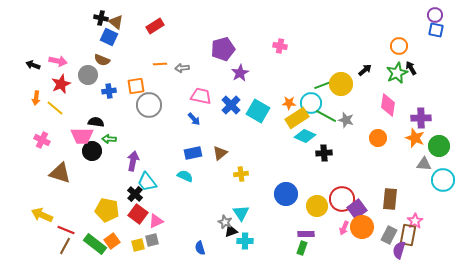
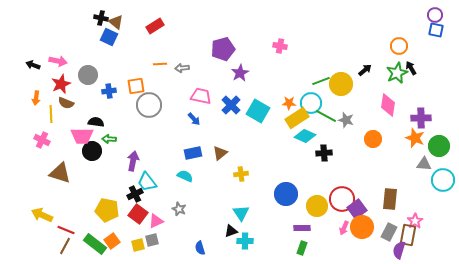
brown semicircle at (102, 60): moved 36 px left, 43 px down
green line at (323, 85): moved 2 px left, 4 px up
yellow line at (55, 108): moved 4 px left, 6 px down; rotated 48 degrees clockwise
orange circle at (378, 138): moved 5 px left, 1 px down
black cross at (135, 194): rotated 21 degrees clockwise
gray star at (225, 222): moved 46 px left, 13 px up
purple rectangle at (306, 234): moved 4 px left, 6 px up
gray rectangle at (389, 235): moved 3 px up
